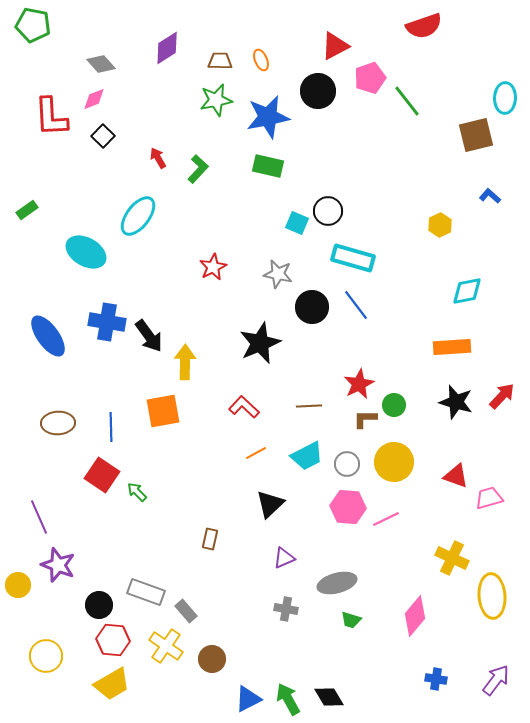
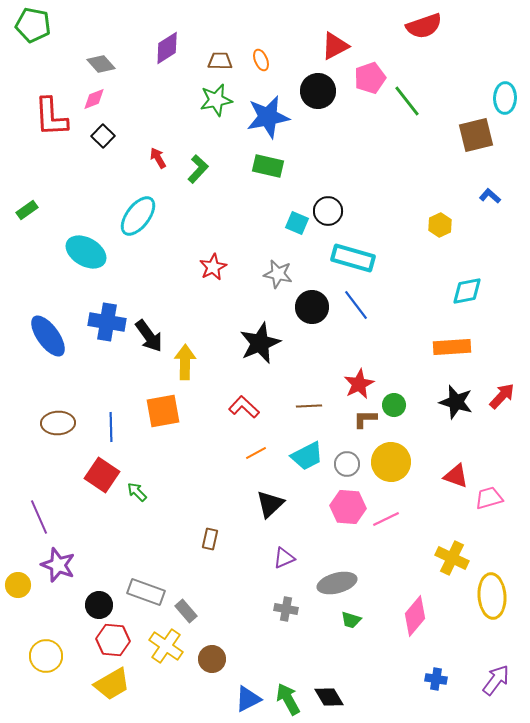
yellow circle at (394, 462): moved 3 px left
